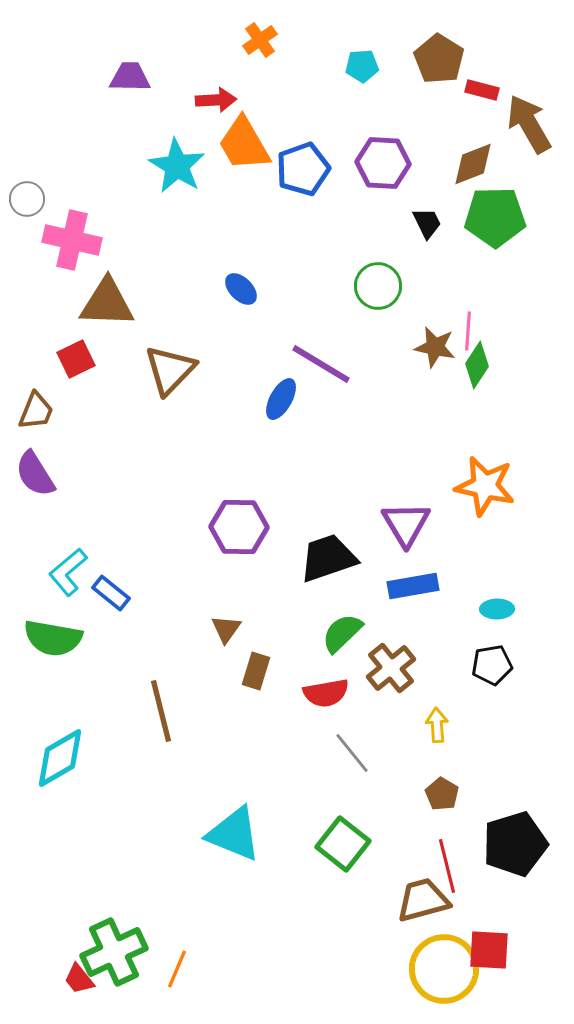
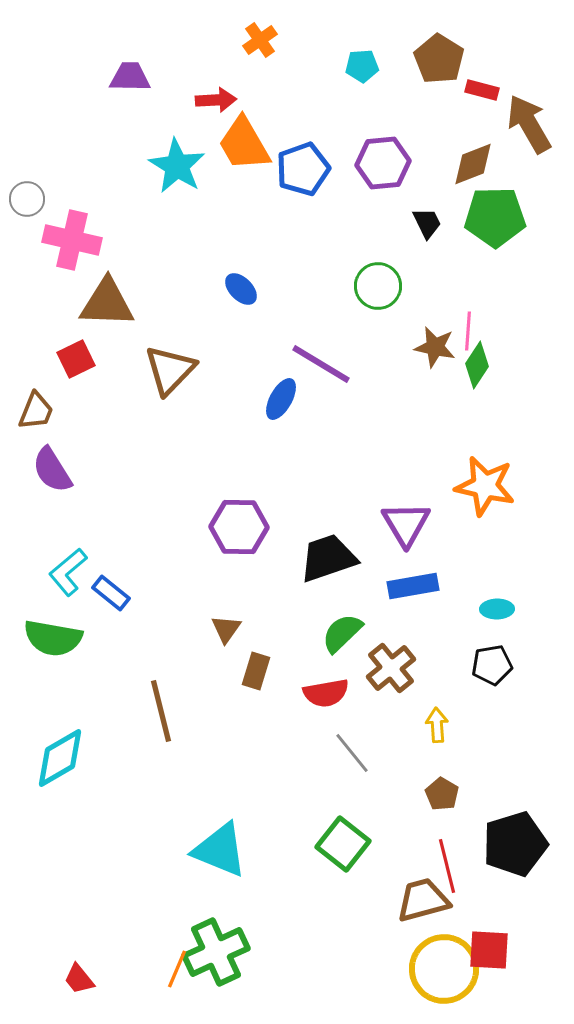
purple hexagon at (383, 163): rotated 8 degrees counterclockwise
purple semicircle at (35, 474): moved 17 px right, 4 px up
cyan triangle at (234, 834): moved 14 px left, 16 px down
green cross at (114, 952): moved 102 px right
